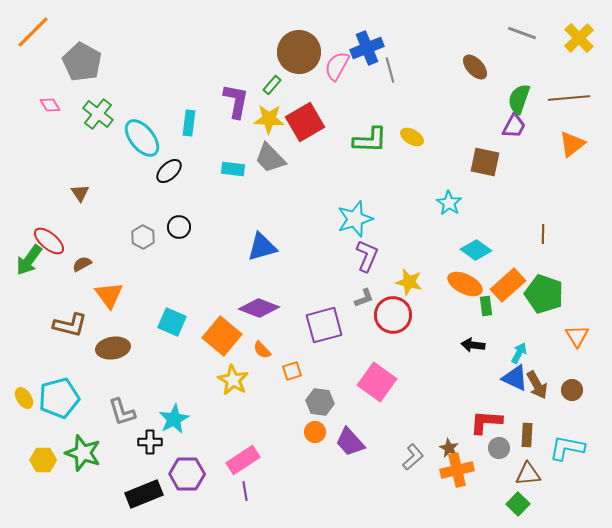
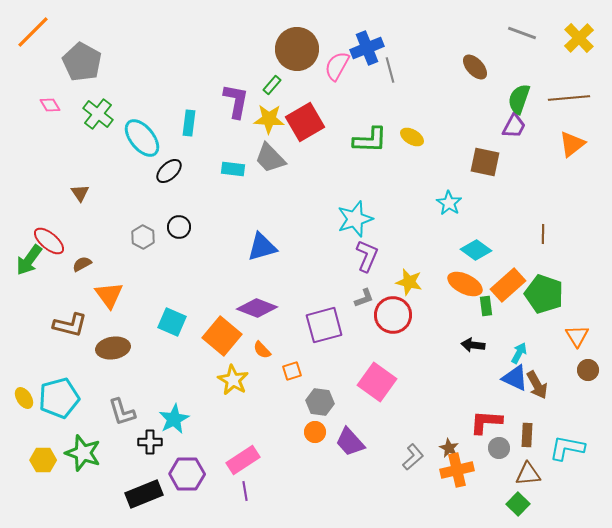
brown circle at (299, 52): moved 2 px left, 3 px up
purple diamond at (259, 308): moved 2 px left
brown circle at (572, 390): moved 16 px right, 20 px up
